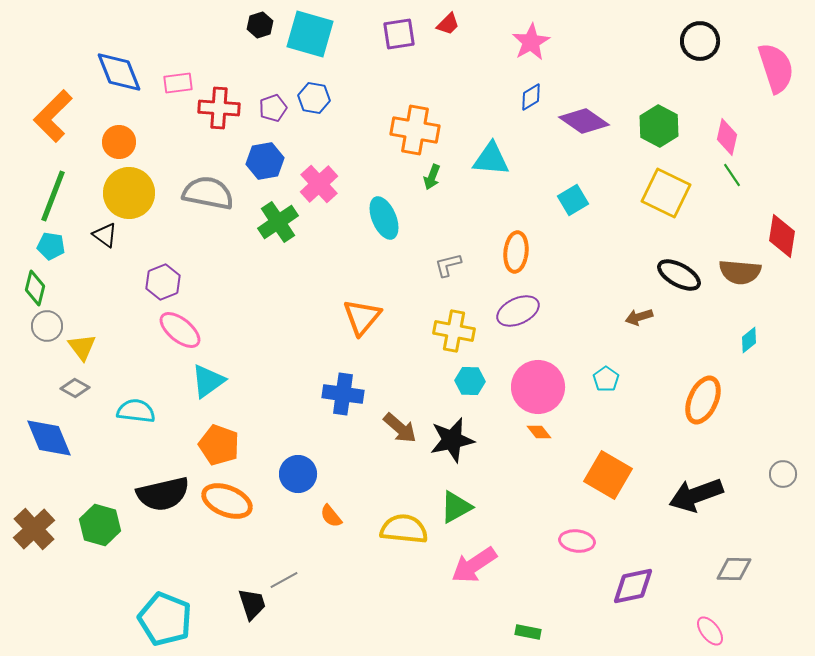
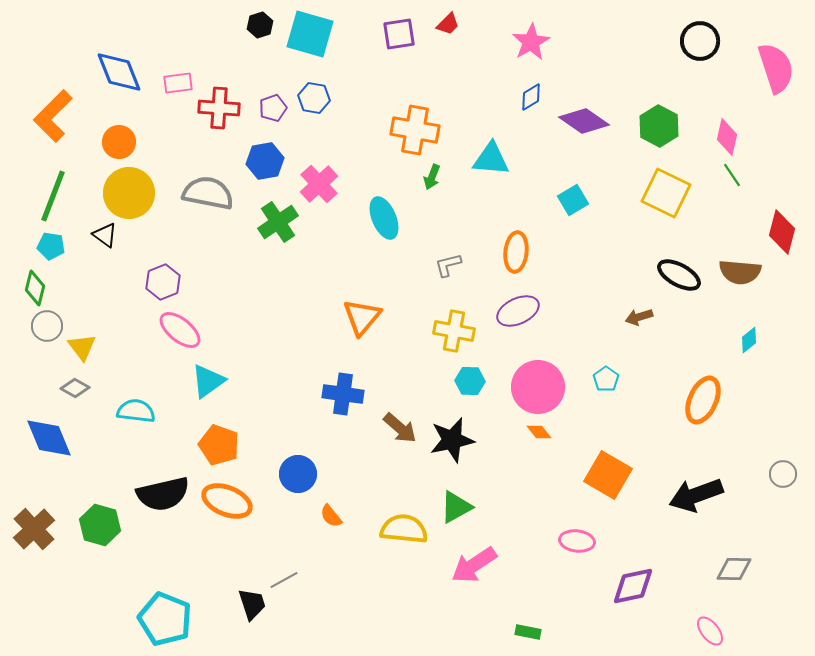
red diamond at (782, 236): moved 4 px up; rotated 6 degrees clockwise
